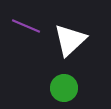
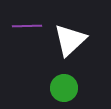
purple line: moved 1 px right; rotated 24 degrees counterclockwise
